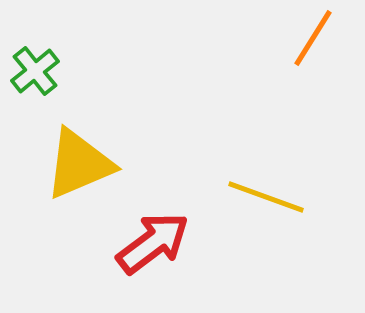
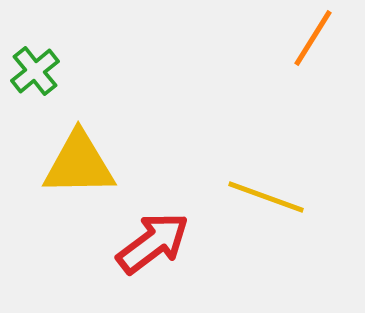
yellow triangle: rotated 22 degrees clockwise
